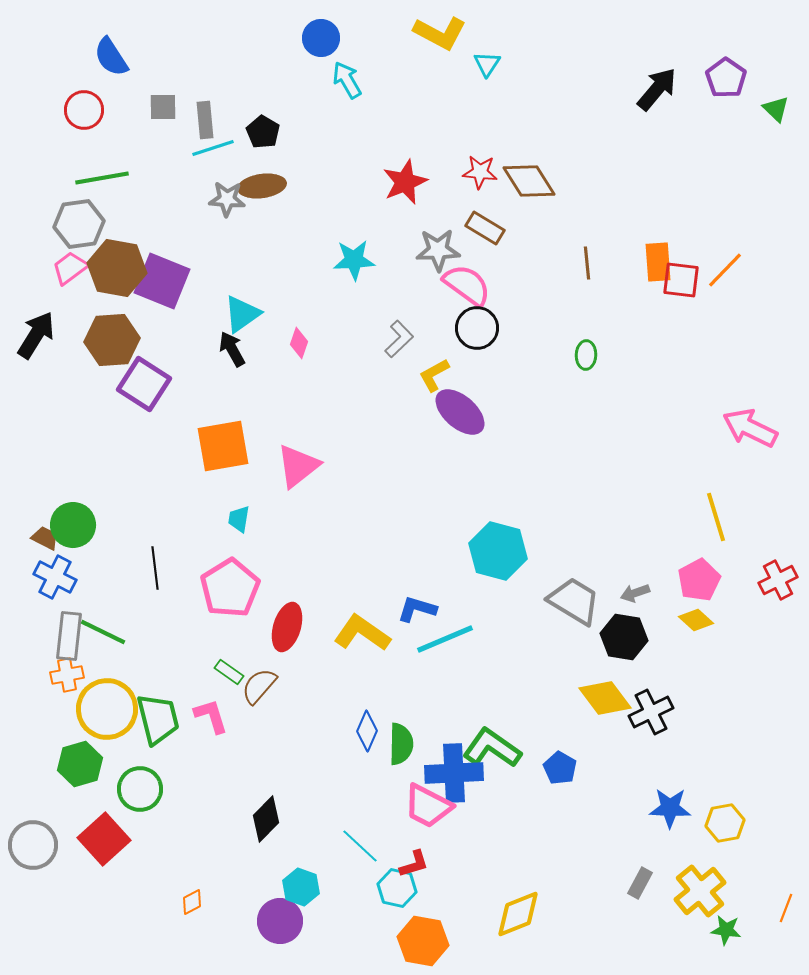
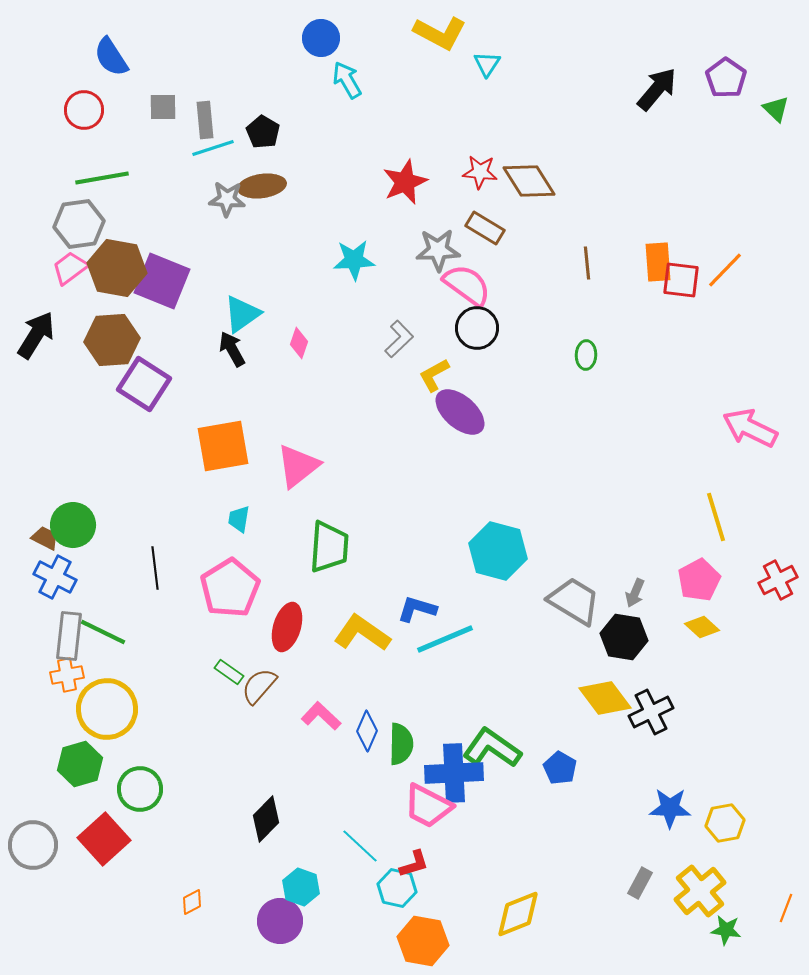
gray arrow at (635, 593): rotated 48 degrees counterclockwise
yellow diamond at (696, 620): moved 6 px right, 7 px down
pink L-shape at (211, 716): moved 110 px right; rotated 30 degrees counterclockwise
green trapezoid at (158, 719): moved 171 px right, 172 px up; rotated 18 degrees clockwise
